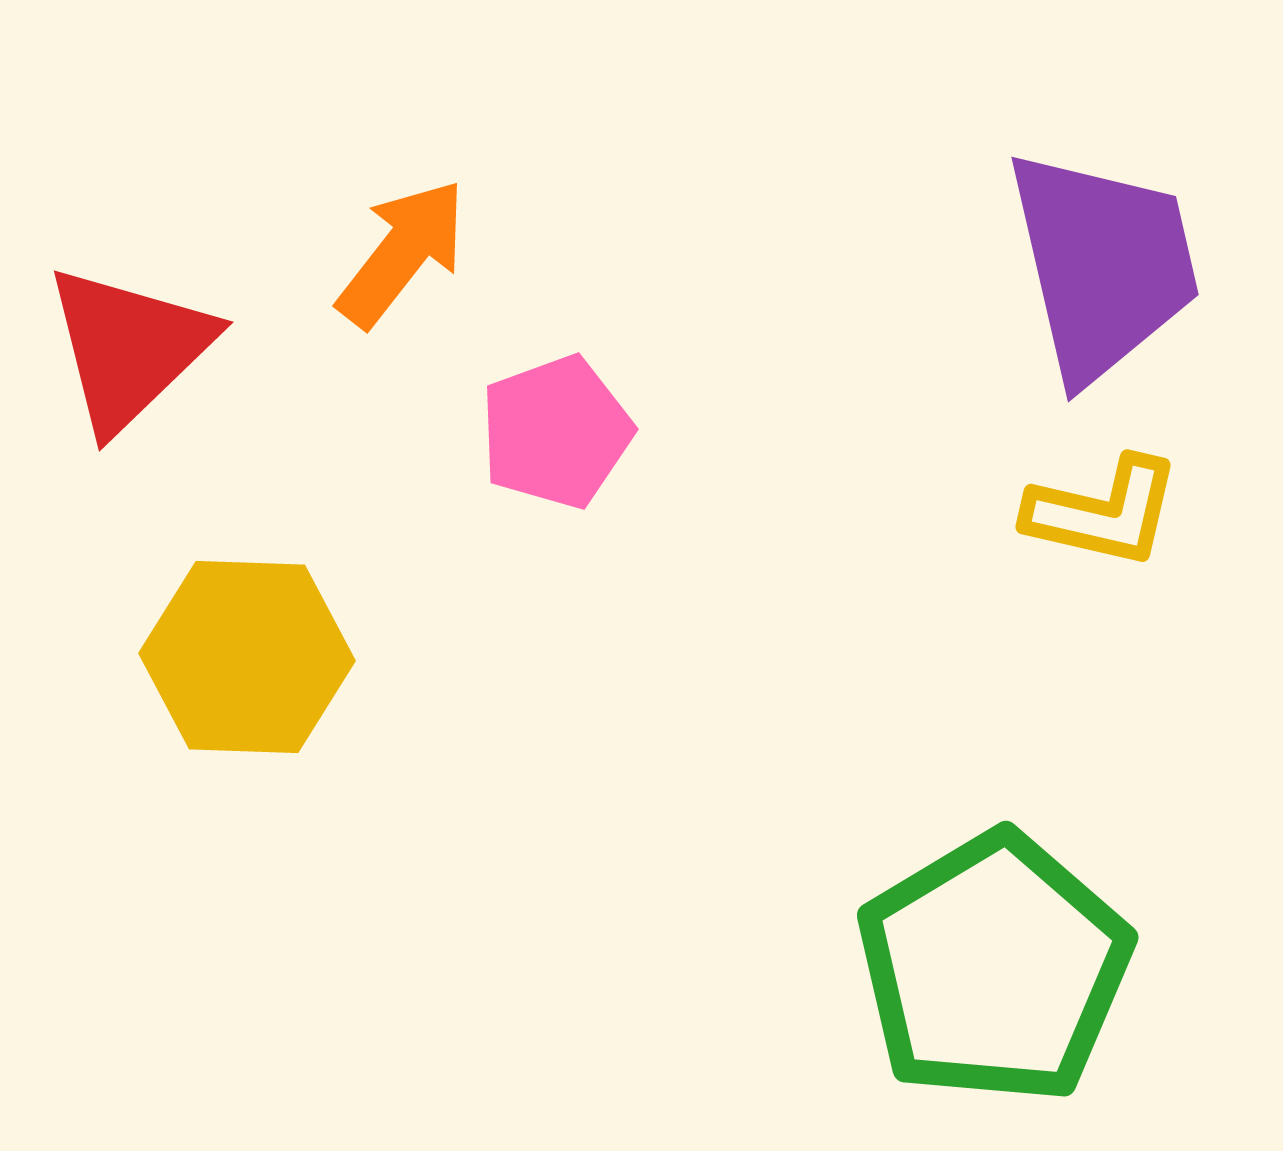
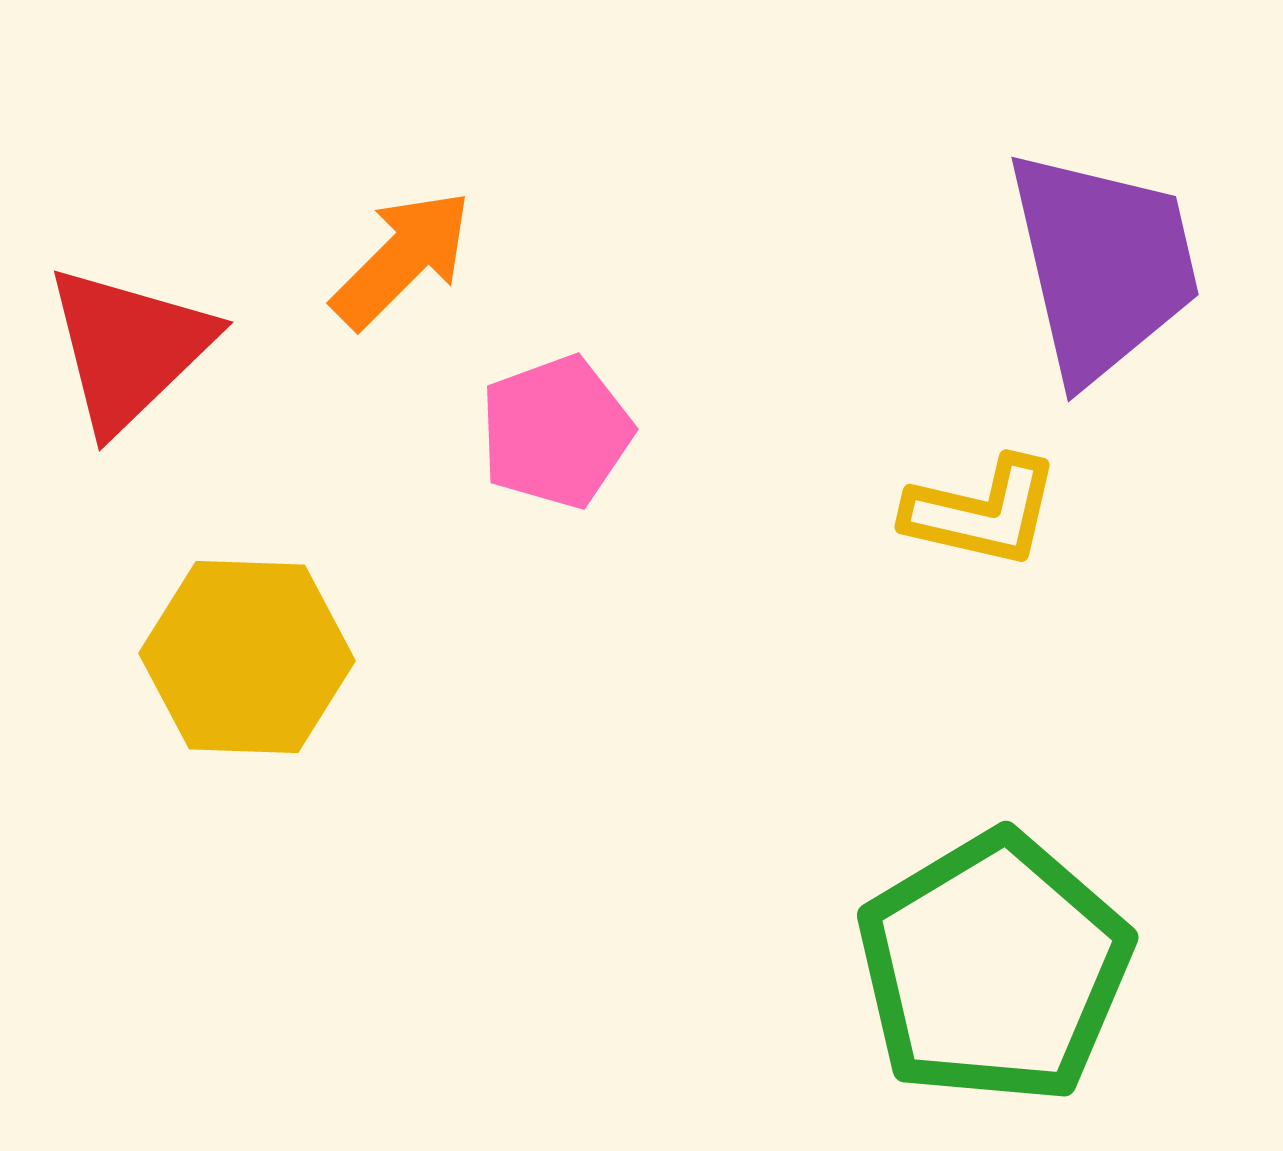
orange arrow: moved 6 px down; rotated 7 degrees clockwise
yellow L-shape: moved 121 px left
